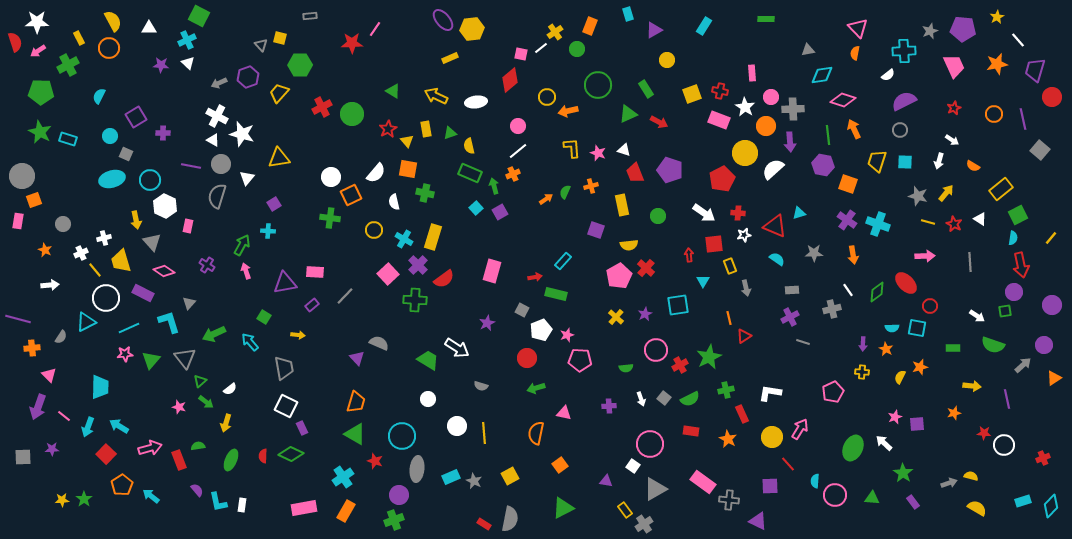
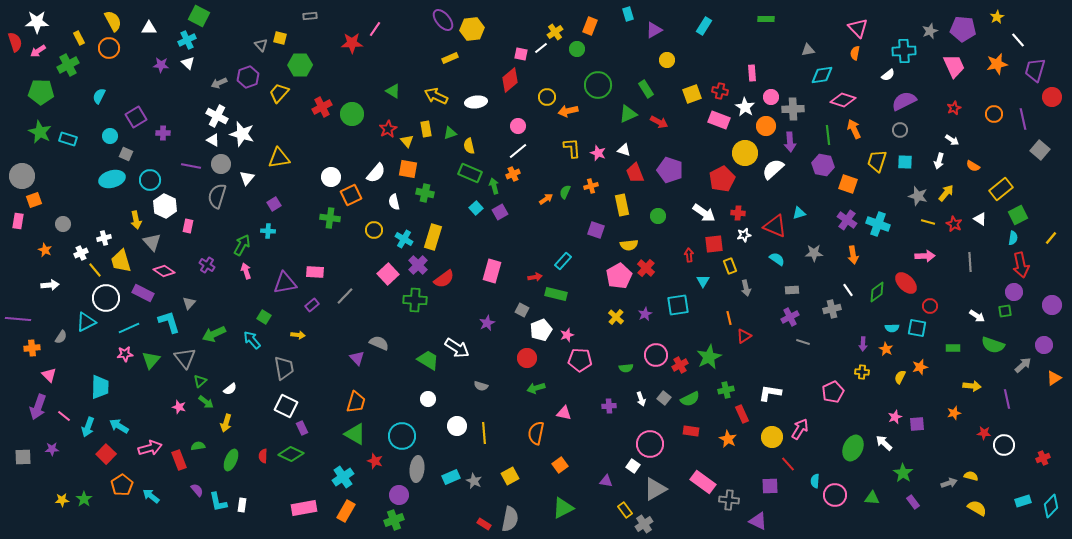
purple line at (18, 319): rotated 10 degrees counterclockwise
cyan arrow at (250, 342): moved 2 px right, 2 px up
pink circle at (656, 350): moved 5 px down
